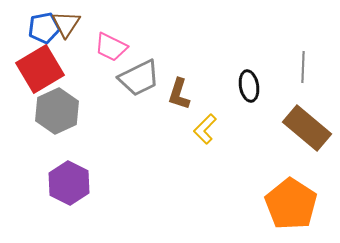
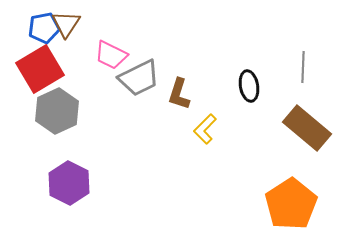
pink trapezoid: moved 8 px down
orange pentagon: rotated 6 degrees clockwise
